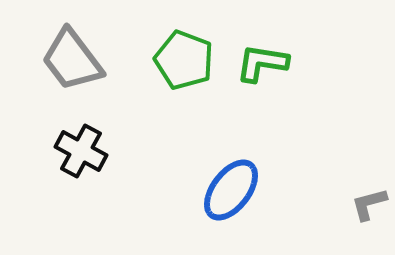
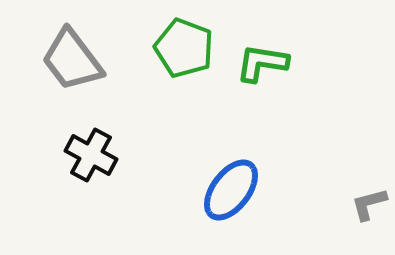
green pentagon: moved 12 px up
black cross: moved 10 px right, 4 px down
